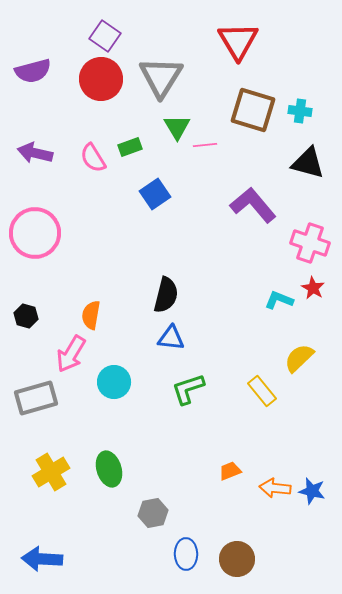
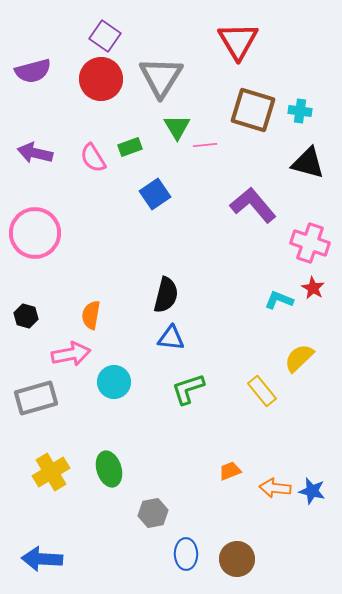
pink arrow: rotated 132 degrees counterclockwise
